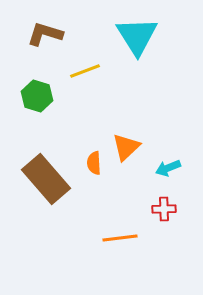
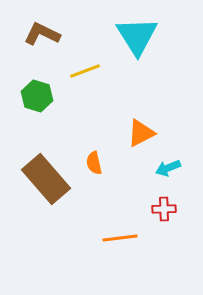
brown L-shape: moved 3 px left; rotated 9 degrees clockwise
orange triangle: moved 15 px right, 14 px up; rotated 16 degrees clockwise
orange semicircle: rotated 10 degrees counterclockwise
